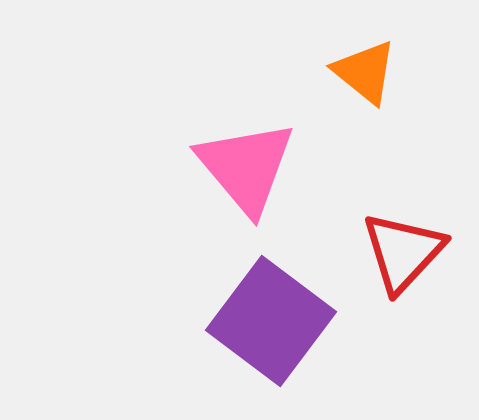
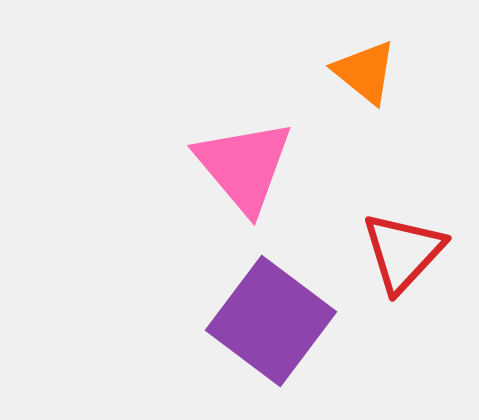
pink triangle: moved 2 px left, 1 px up
